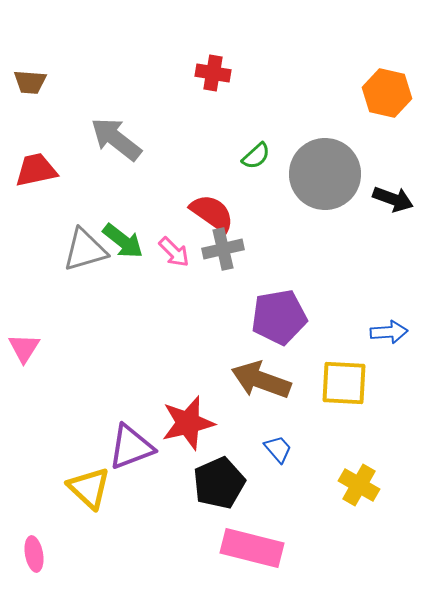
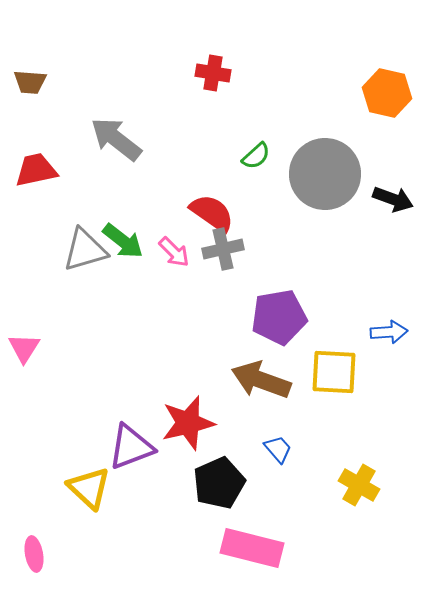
yellow square: moved 10 px left, 11 px up
